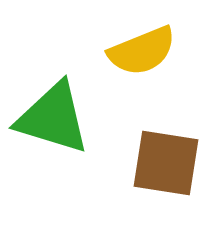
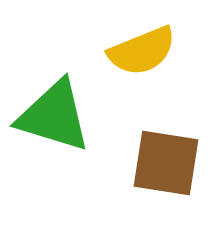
green triangle: moved 1 px right, 2 px up
